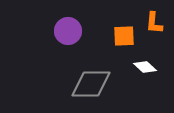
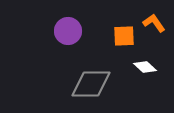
orange L-shape: rotated 140 degrees clockwise
